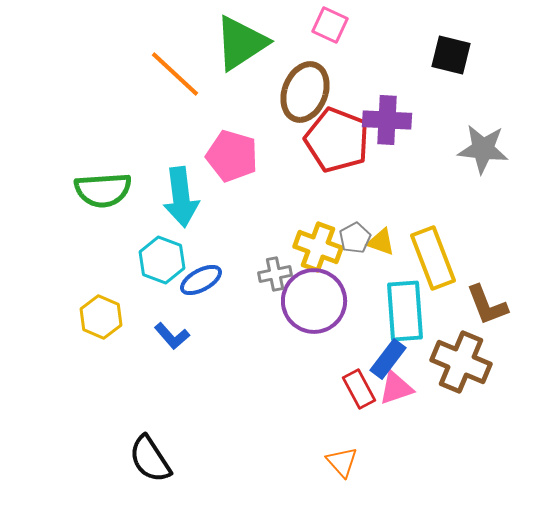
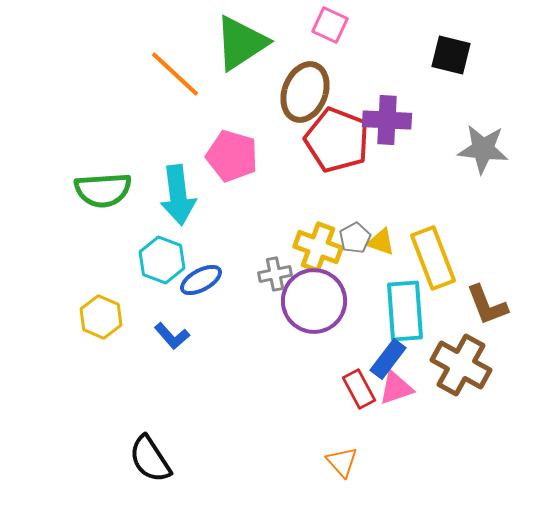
cyan arrow: moved 3 px left, 2 px up
brown cross: moved 3 px down; rotated 6 degrees clockwise
